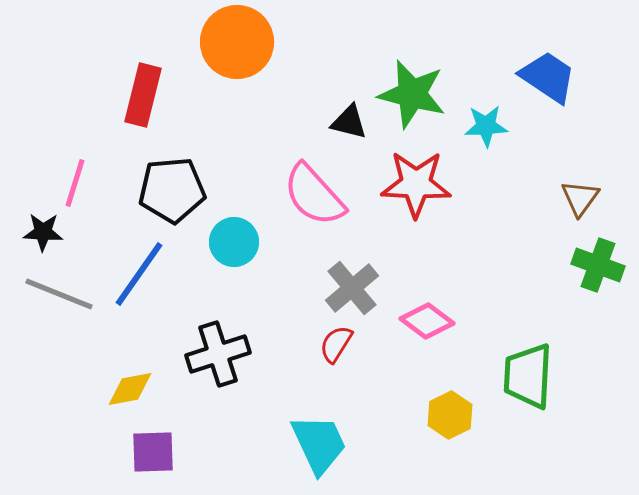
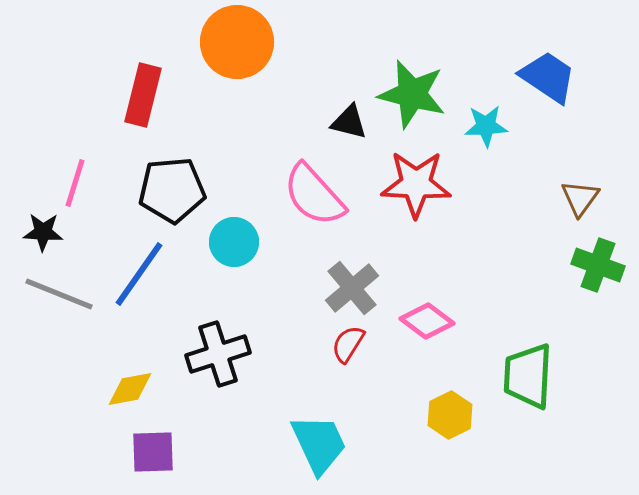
red semicircle: moved 12 px right
